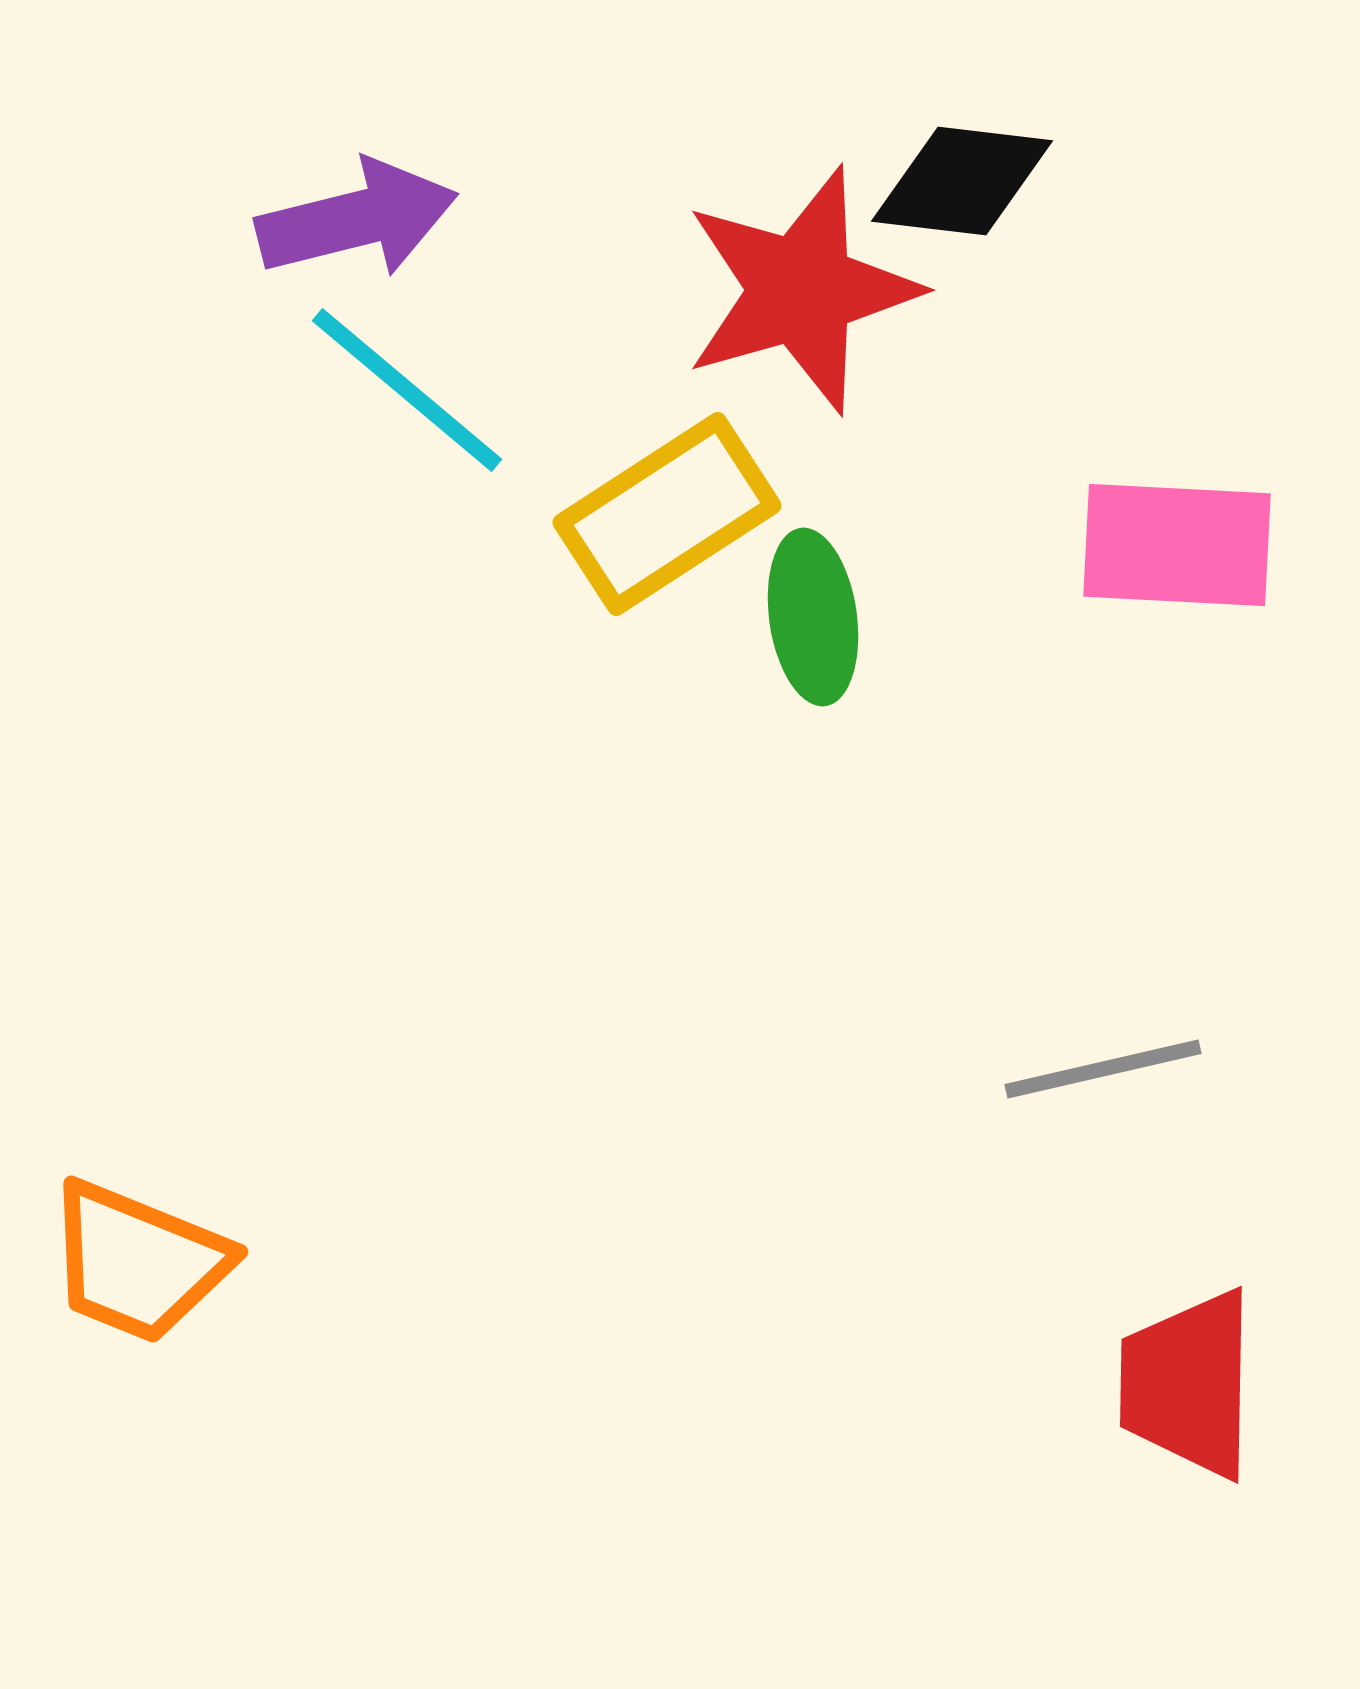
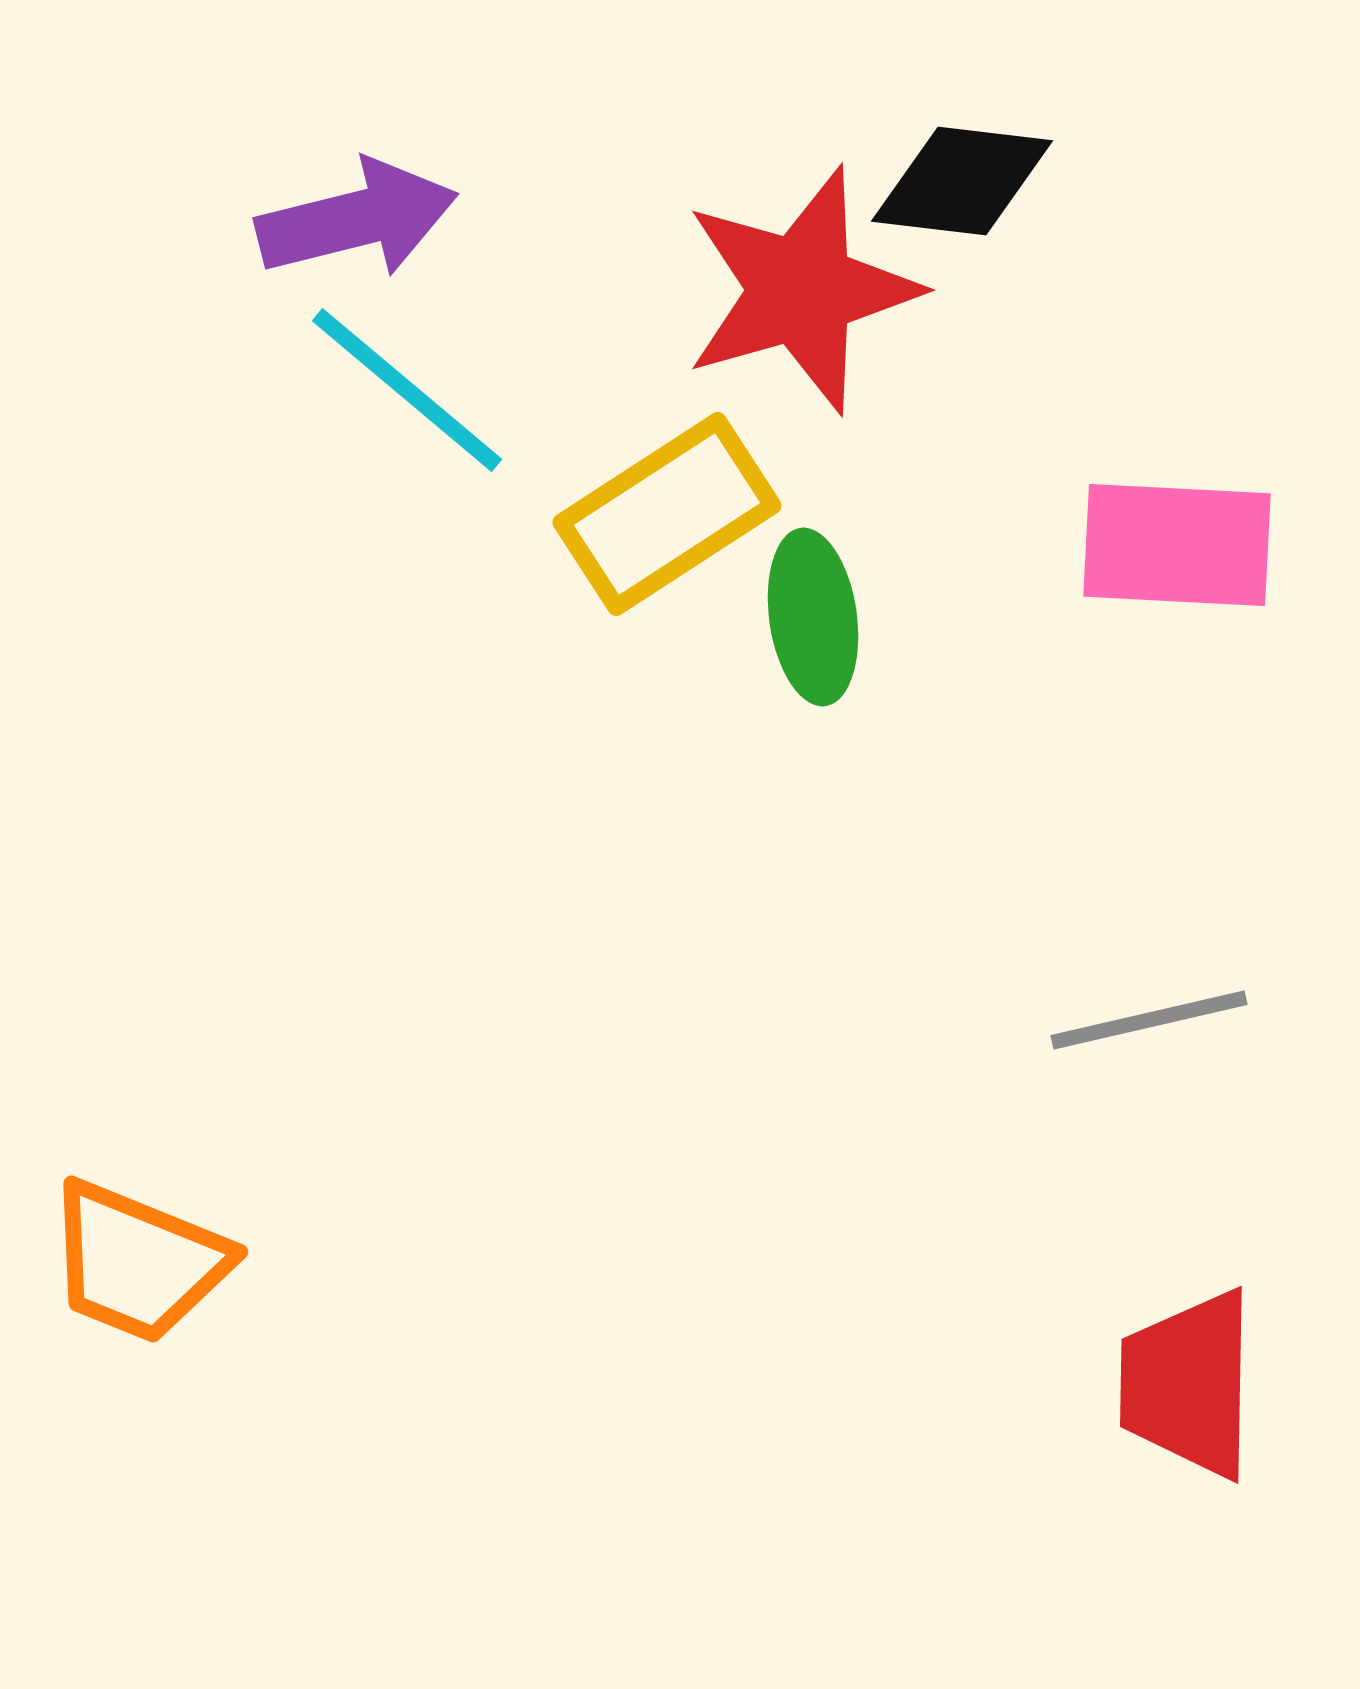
gray line: moved 46 px right, 49 px up
